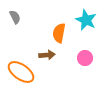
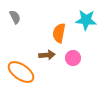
cyan star: rotated 20 degrees counterclockwise
pink circle: moved 12 px left
